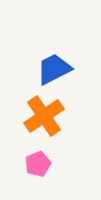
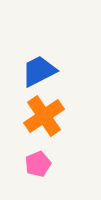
blue trapezoid: moved 15 px left, 2 px down
